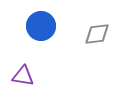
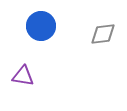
gray diamond: moved 6 px right
